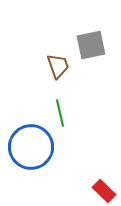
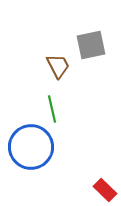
brown trapezoid: rotated 8 degrees counterclockwise
green line: moved 8 px left, 4 px up
red rectangle: moved 1 px right, 1 px up
